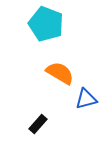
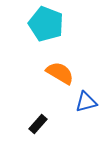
blue triangle: moved 3 px down
